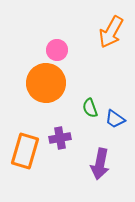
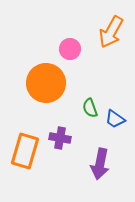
pink circle: moved 13 px right, 1 px up
purple cross: rotated 20 degrees clockwise
